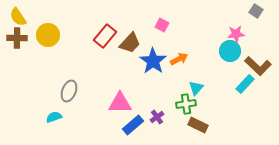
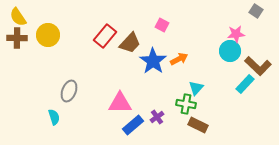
green cross: rotated 18 degrees clockwise
cyan semicircle: rotated 91 degrees clockwise
